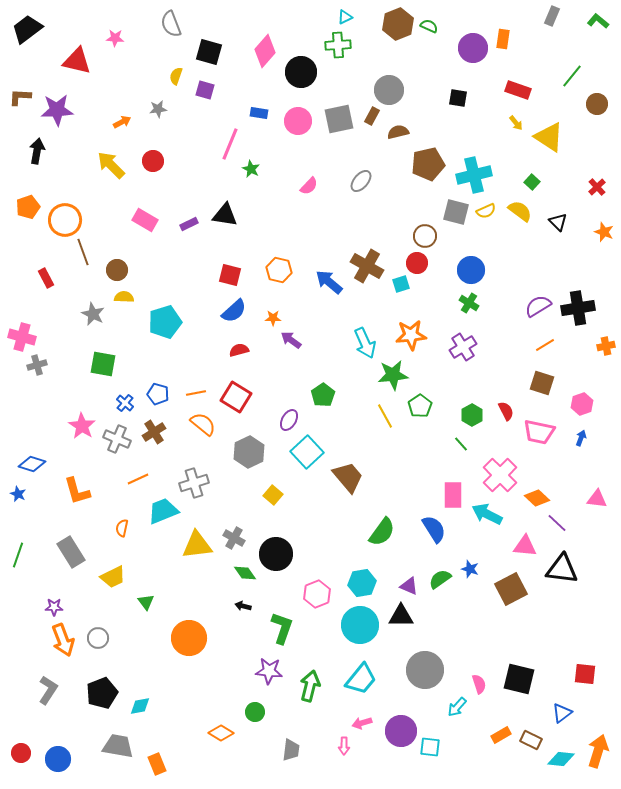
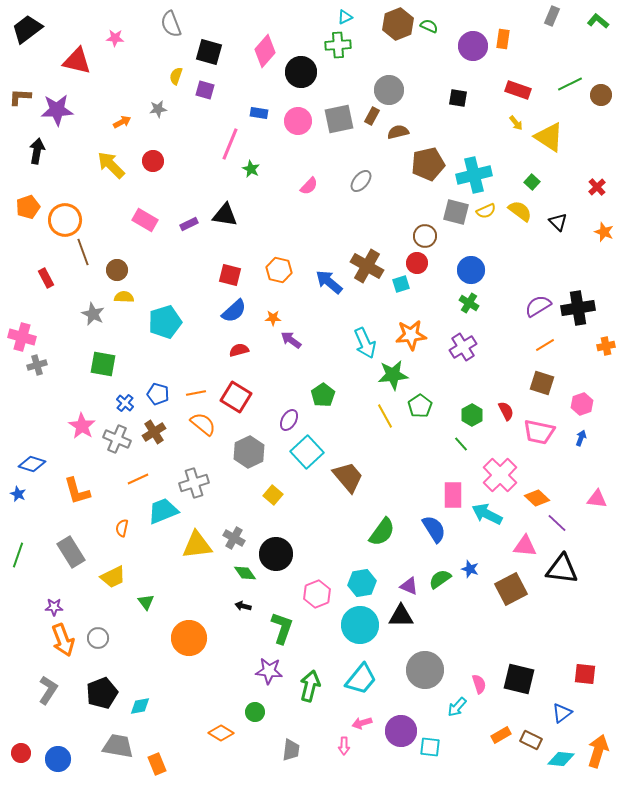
purple circle at (473, 48): moved 2 px up
green line at (572, 76): moved 2 px left, 8 px down; rotated 25 degrees clockwise
brown circle at (597, 104): moved 4 px right, 9 px up
